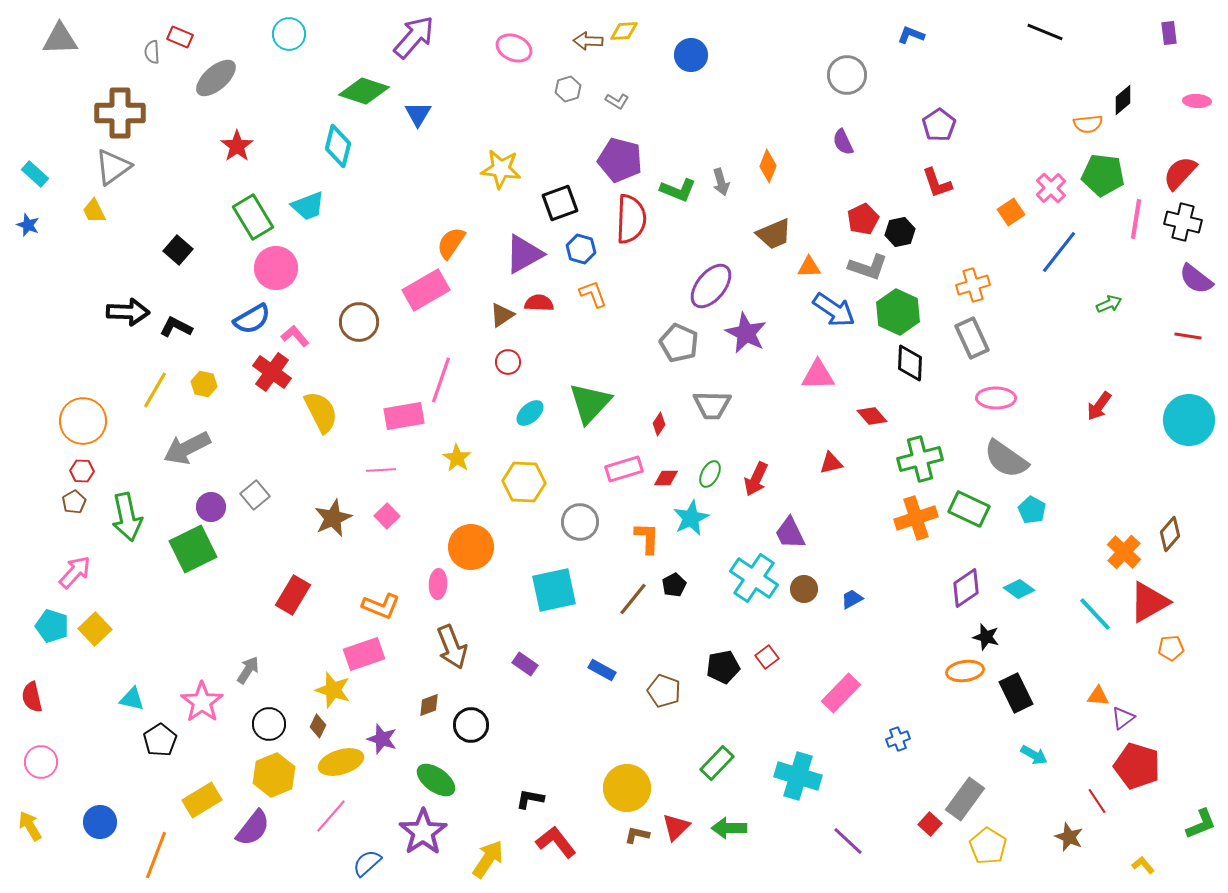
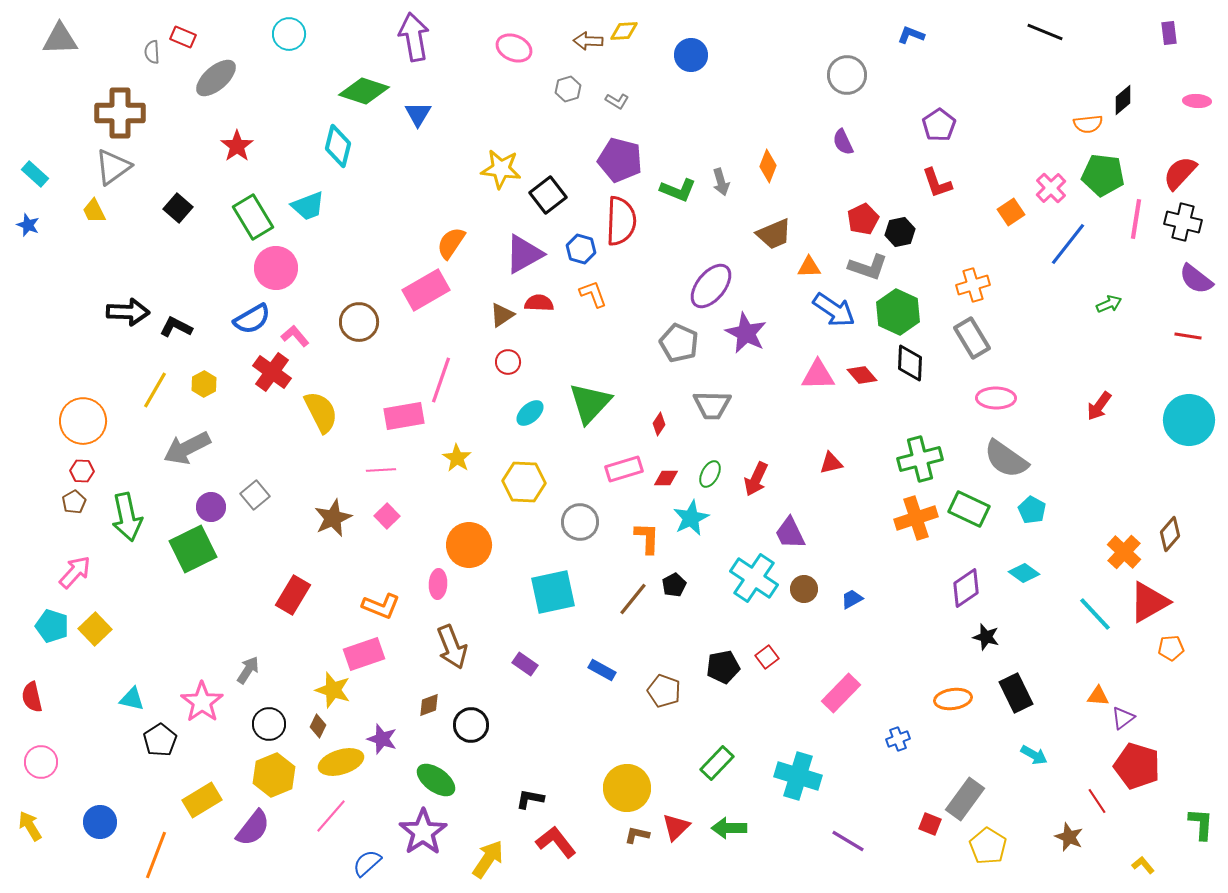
red rectangle at (180, 37): moved 3 px right
purple arrow at (414, 37): rotated 51 degrees counterclockwise
black square at (560, 203): moved 12 px left, 8 px up; rotated 18 degrees counterclockwise
red semicircle at (631, 219): moved 10 px left, 2 px down
black square at (178, 250): moved 42 px up
blue line at (1059, 252): moved 9 px right, 8 px up
gray rectangle at (972, 338): rotated 6 degrees counterclockwise
yellow hexagon at (204, 384): rotated 20 degrees clockwise
red diamond at (872, 416): moved 10 px left, 41 px up
orange circle at (471, 547): moved 2 px left, 2 px up
cyan diamond at (1019, 589): moved 5 px right, 16 px up
cyan square at (554, 590): moved 1 px left, 2 px down
orange ellipse at (965, 671): moved 12 px left, 28 px down
red square at (930, 824): rotated 20 degrees counterclockwise
green L-shape at (1201, 824): rotated 64 degrees counterclockwise
purple line at (848, 841): rotated 12 degrees counterclockwise
